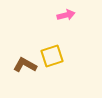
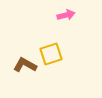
yellow square: moved 1 px left, 2 px up
